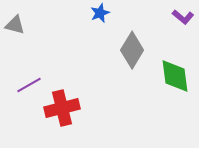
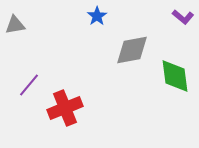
blue star: moved 3 px left, 3 px down; rotated 12 degrees counterclockwise
gray triangle: rotated 25 degrees counterclockwise
gray diamond: rotated 48 degrees clockwise
purple line: rotated 20 degrees counterclockwise
red cross: moved 3 px right; rotated 8 degrees counterclockwise
